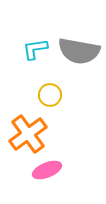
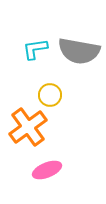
orange cross: moved 7 px up
